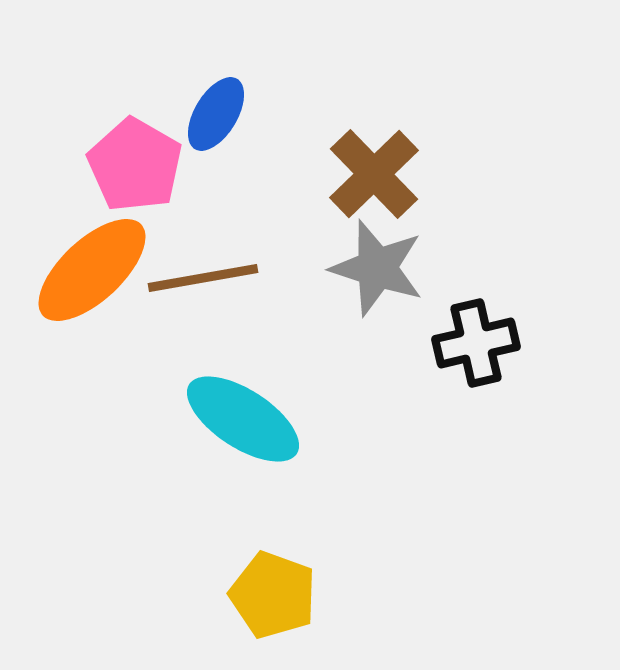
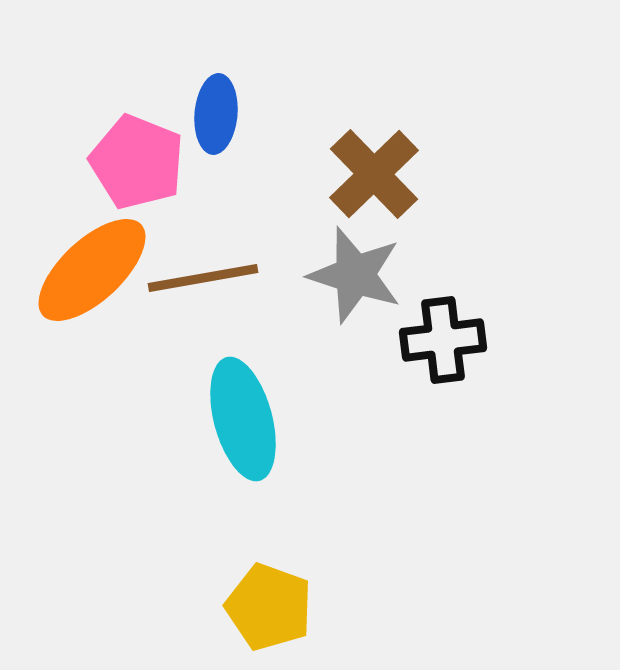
blue ellipse: rotated 26 degrees counterclockwise
pink pentagon: moved 2 px right, 3 px up; rotated 8 degrees counterclockwise
gray star: moved 22 px left, 7 px down
black cross: moved 33 px left, 3 px up; rotated 6 degrees clockwise
cyan ellipse: rotated 42 degrees clockwise
yellow pentagon: moved 4 px left, 12 px down
